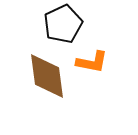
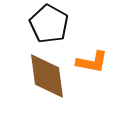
black pentagon: moved 14 px left; rotated 18 degrees counterclockwise
